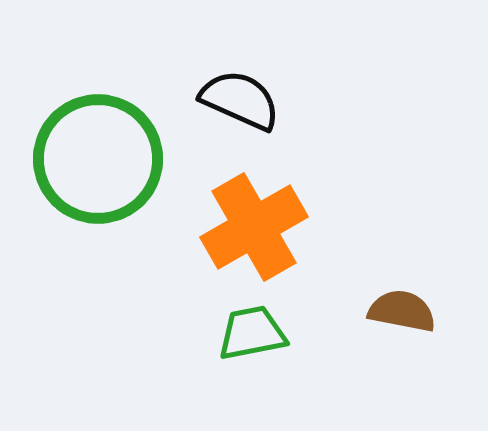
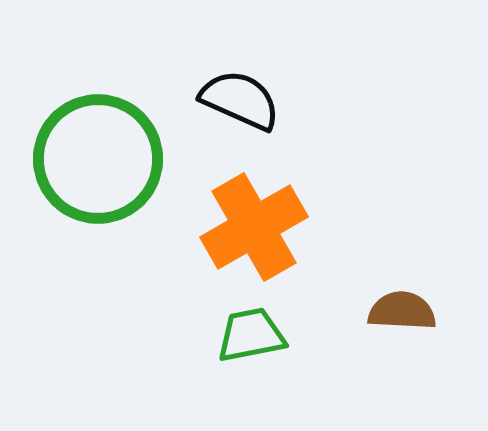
brown semicircle: rotated 8 degrees counterclockwise
green trapezoid: moved 1 px left, 2 px down
